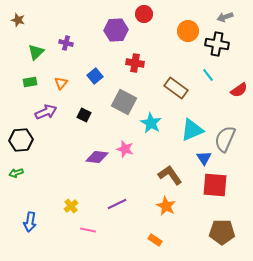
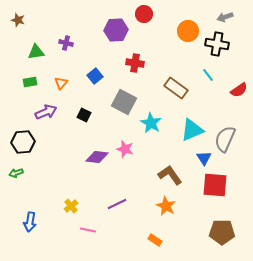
green triangle: rotated 36 degrees clockwise
black hexagon: moved 2 px right, 2 px down
